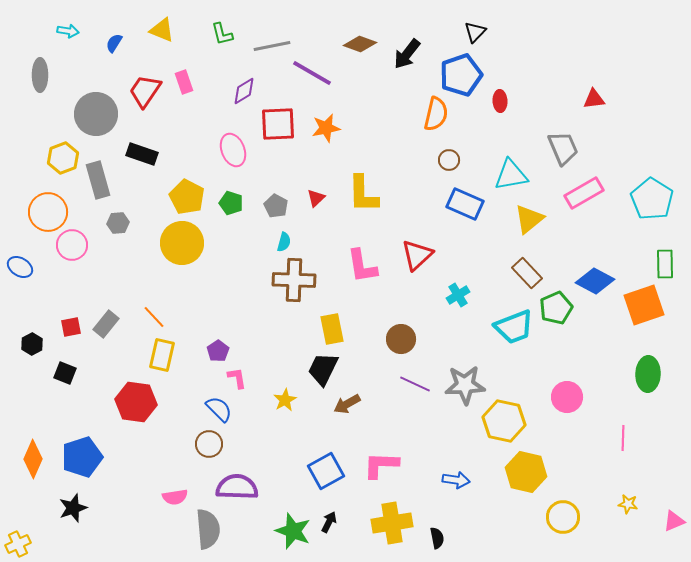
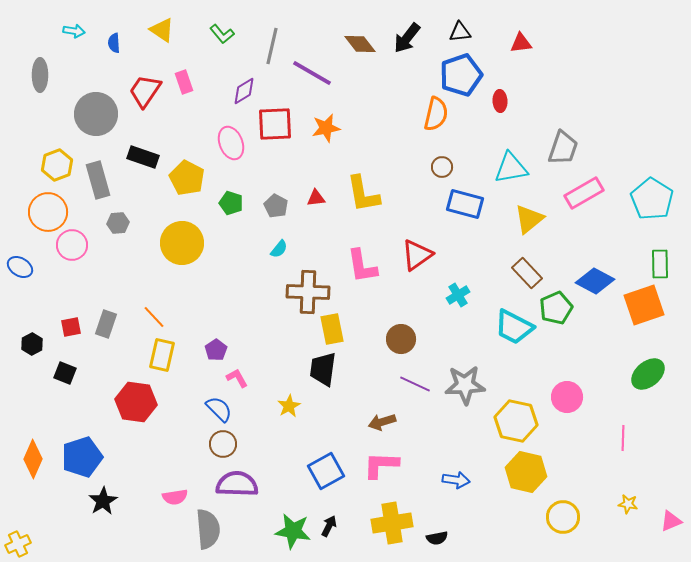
yellow triangle at (162, 30): rotated 12 degrees clockwise
cyan arrow at (68, 31): moved 6 px right
black triangle at (475, 32): moved 15 px left; rotated 40 degrees clockwise
green L-shape at (222, 34): rotated 25 degrees counterclockwise
blue semicircle at (114, 43): rotated 36 degrees counterclockwise
brown diamond at (360, 44): rotated 32 degrees clockwise
gray line at (272, 46): rotated 66 degrees counterclockwise
black arrow at (407, 54): moved 16 px up
red triangle at (594, 99): moved 73 px left, 56 px up
red square at (278, 124): moved 3 px left
gray trapezoid at (563, 148): rotated 42 degrees clockwise
pink ellipse at (233, 150): moved 2 px left, 7 px up
black rectangle at (142, 154): moved 1 px right, 3 px down
yellow hexagon at (63, 158): moved 6 px left, 7 px down
brown circle at (449, 160): moved 7 px left, 7 px down
cyan triangle at (511, 175): moved 7 px up
yellow L-shape at (363, 194): rotated 9 degrees counterclockwise
yellow pentagon at (187, 197): moved 19 px up
red triangle at (316, 198): rotated 36 degrees clockwise
blue rectangle at (465, 204): rotated 9 degrees counterclockwise
cyan semicircle at (284, 242): moved 5 px left, 7 px down; rotated 24 degrees clockwise
red triangle at (417, 255): rotated 8 degrees clockwise
green rectangle at (665, 264): moved 5 px left
brown cross at (294, 280): moved 14 px right, 12 px down
gray rectangle at (106, 324): rotated 20 degrees counterclockwise
cyan trapezoid at (514, 327): rotated 48 degrees clockwise
purple pentagon at (218, 351): moved 2 px left, 1 px up
black trapezoid at (323, 369): rotated 18 degrees counterclockwise
green ellipse at (648, 374): rotated 48 degrees clockwise
pink L-shape at (237, 378): rotated 20 degrees counterclockwise
yellow star at (285, 400): moved 4 px right, 6 px down
brown arrow at (347, 404): moved 35 px right, 18 px down; rotated 12 degrees clockwise
yellow hexagon at (504, 421): moved 12 px right
brown circle at (209, 444): moved 14 px right
purple semicircle at (237, 487): moved 3 px up
black star at (73, 508): moved 30 px right, 7 px up; rotated 12 degrees counterclockwise
pink triangle at (674, 521): moved 3 px left
black arrow at (329, 522): moved 4 px down
green star at (293, 531): rotated 12 degrees counterclockwise
black semicircle at (437, 538): rotated 90 degrees clockwise
